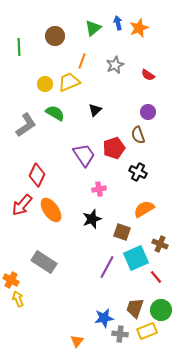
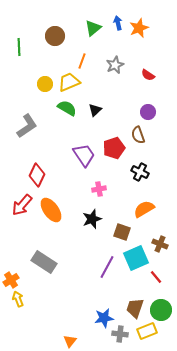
green semicircle: moved 12 px right, 5 px up
gray L-shape: moved 1 px right, 1 px down
black cross: moved 2 px right
orange cross: rotated 28 degrees clockwise
orange triangle: moved 7 px left
